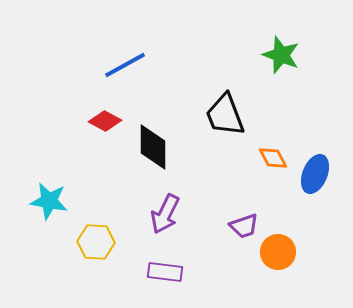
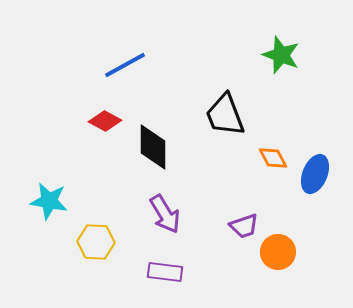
purple arrow: rotated 57 degrees counterclockwise
